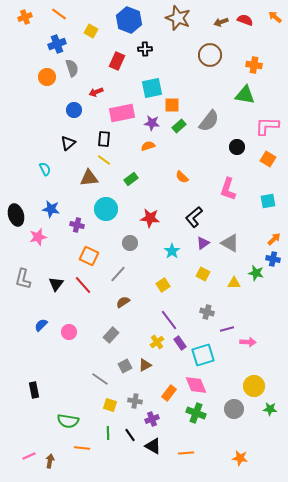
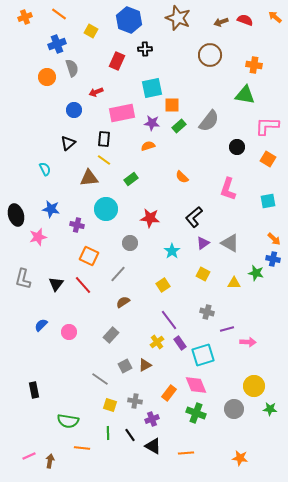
orange arrow at (274, 239): rotated 88 degrees clockwise
